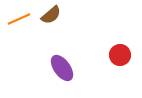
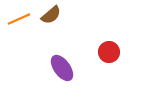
red circle: moved 11 px left, 3 px up
